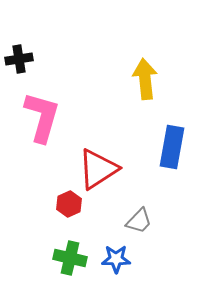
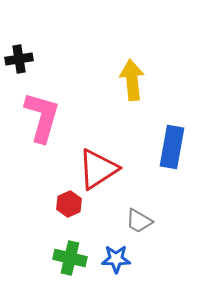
yellow arrow: moved 13 px left, 1 px down
gray trapezoid: rotated 76 degrees clockwise
